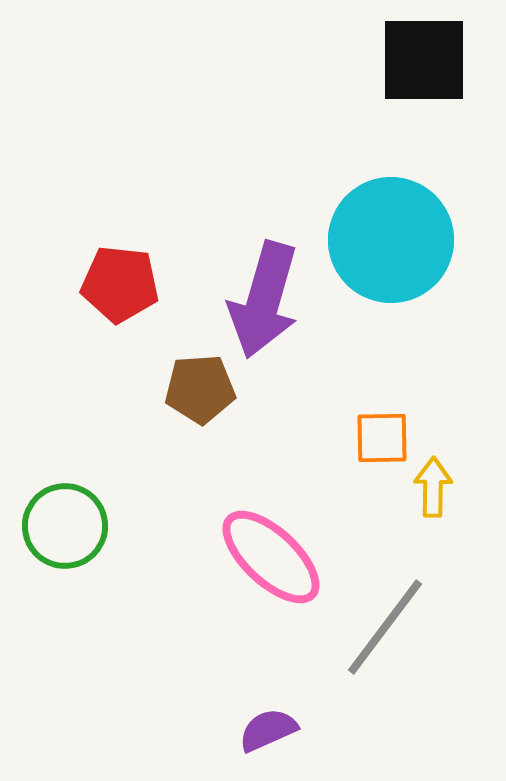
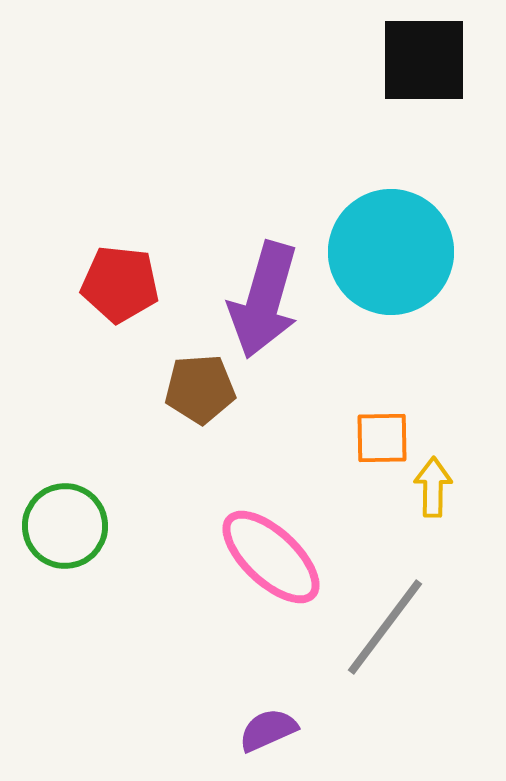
cyan circle: moved 12 px down
